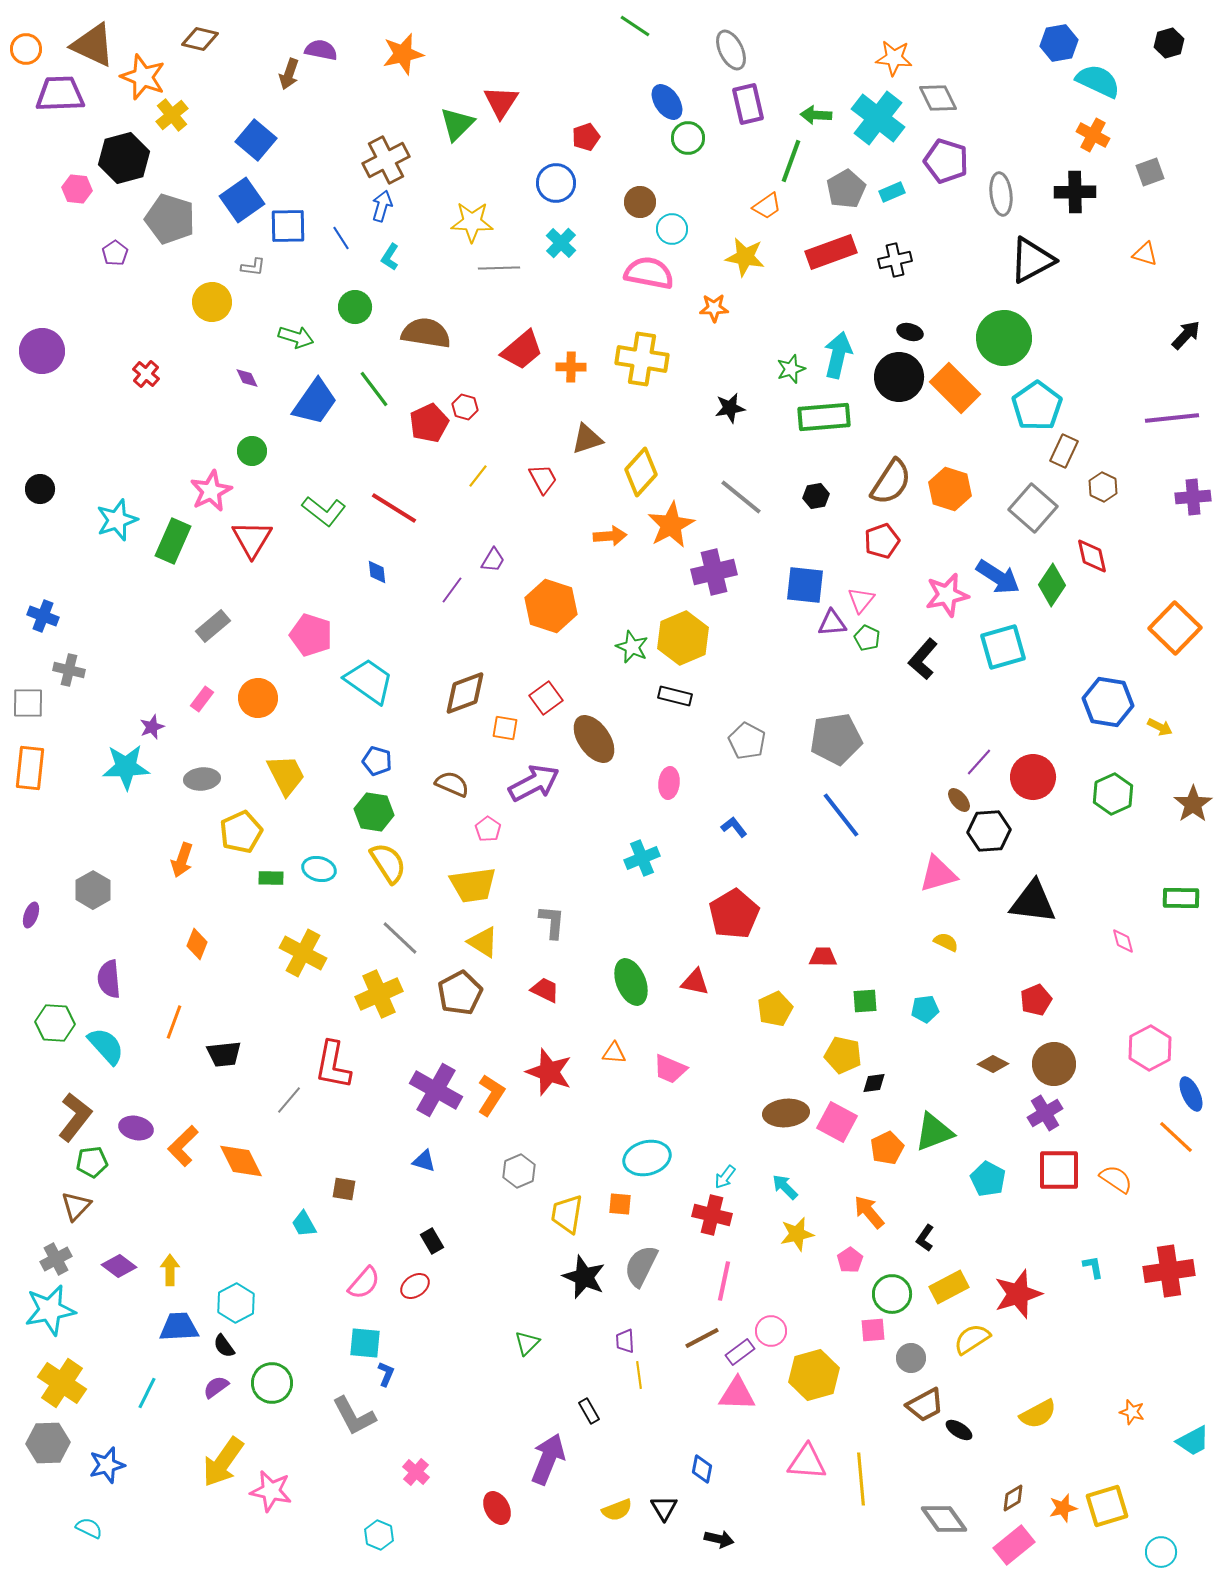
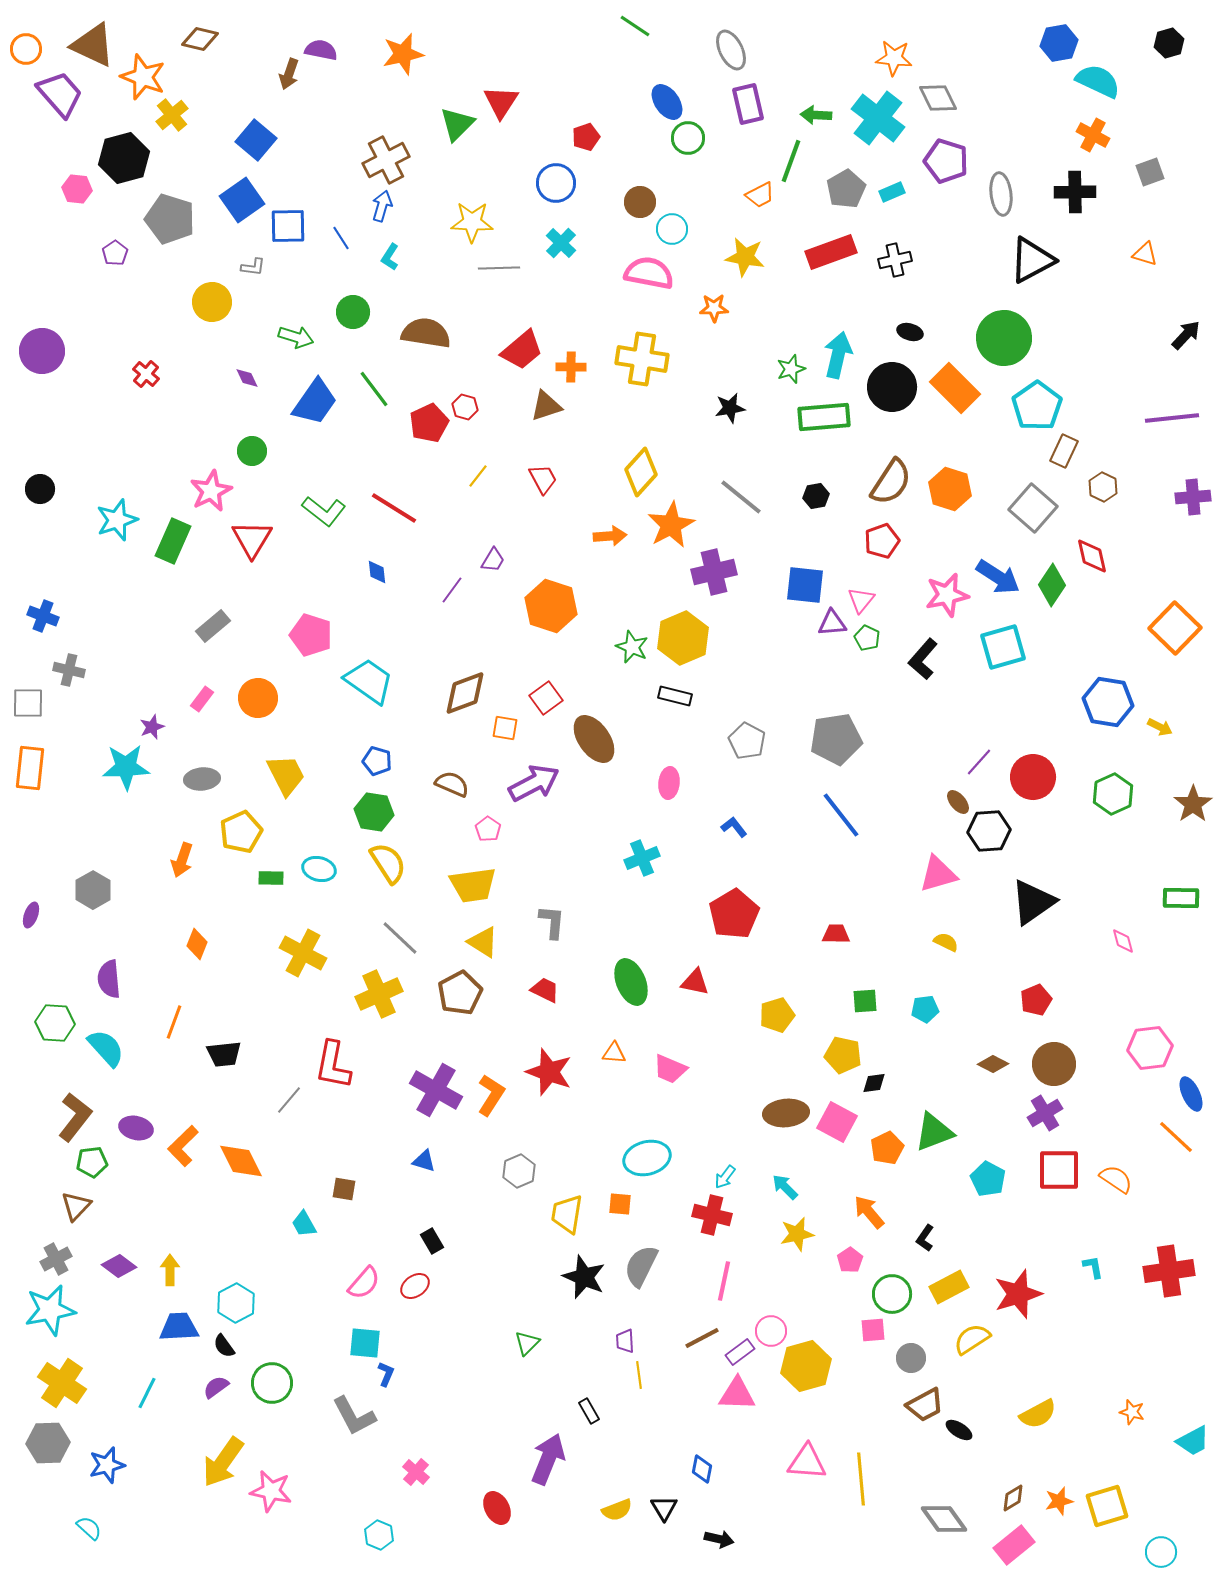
purple trapezoid at (60, 94): rotated 51 degrees clockwise
orange trapezoid at (767, 206): moved 7 px left, 11 px up; rotated 8 degrees clockwise
green circle at (355, 307): moved 2 px left, 5 px down
black circle at (899, 377): moved 7 px left, 10 px down
brown triangle at (587, 439): moved 41 px left, 33 px up
brown ellipse at (959, 800): moved 1 px left, 2 px down
black triangle at (1033, 902): rotated 42 degrees counterclockwise
red trapezoid at (823, 957): moved 13 px right, 23 px up
yellow pentagon at (775, 1009): moved 2 px right, 6 px down; rotated 8 degrees clockwise
cyan semicircle at (106, 1046): moved 2 px down
pink hexagon at (1150, 1048): rotated 21 degrees clockwise
yellow hexagon at (814, 1375): moved 8 px left, 9 px up
orange star at (1063, 1508): moved 4 px left, 7 px up
cyan semicircle at (89, 1528): rotated 16 degrees clockwise
